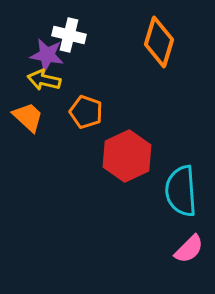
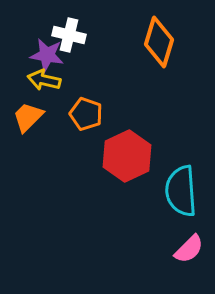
orange pentagon: moved 2 px down
orange trapezoid: rotated 88 degrees counterclockwise
